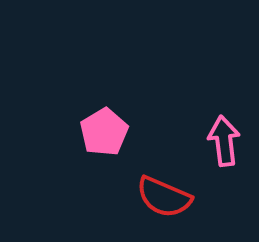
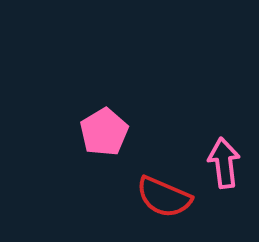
pink arrow: moved 22 px down
